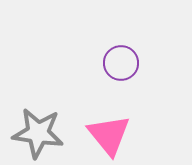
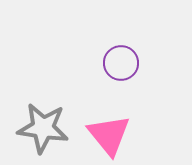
gray star: moved 5 px right, 5 px up
